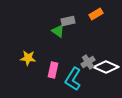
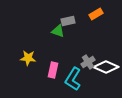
green triangle: rotated 16 degrees counterclockwise
